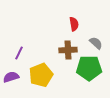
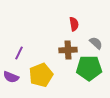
purple semicircle: rotated 140 degrees counterclockwise
